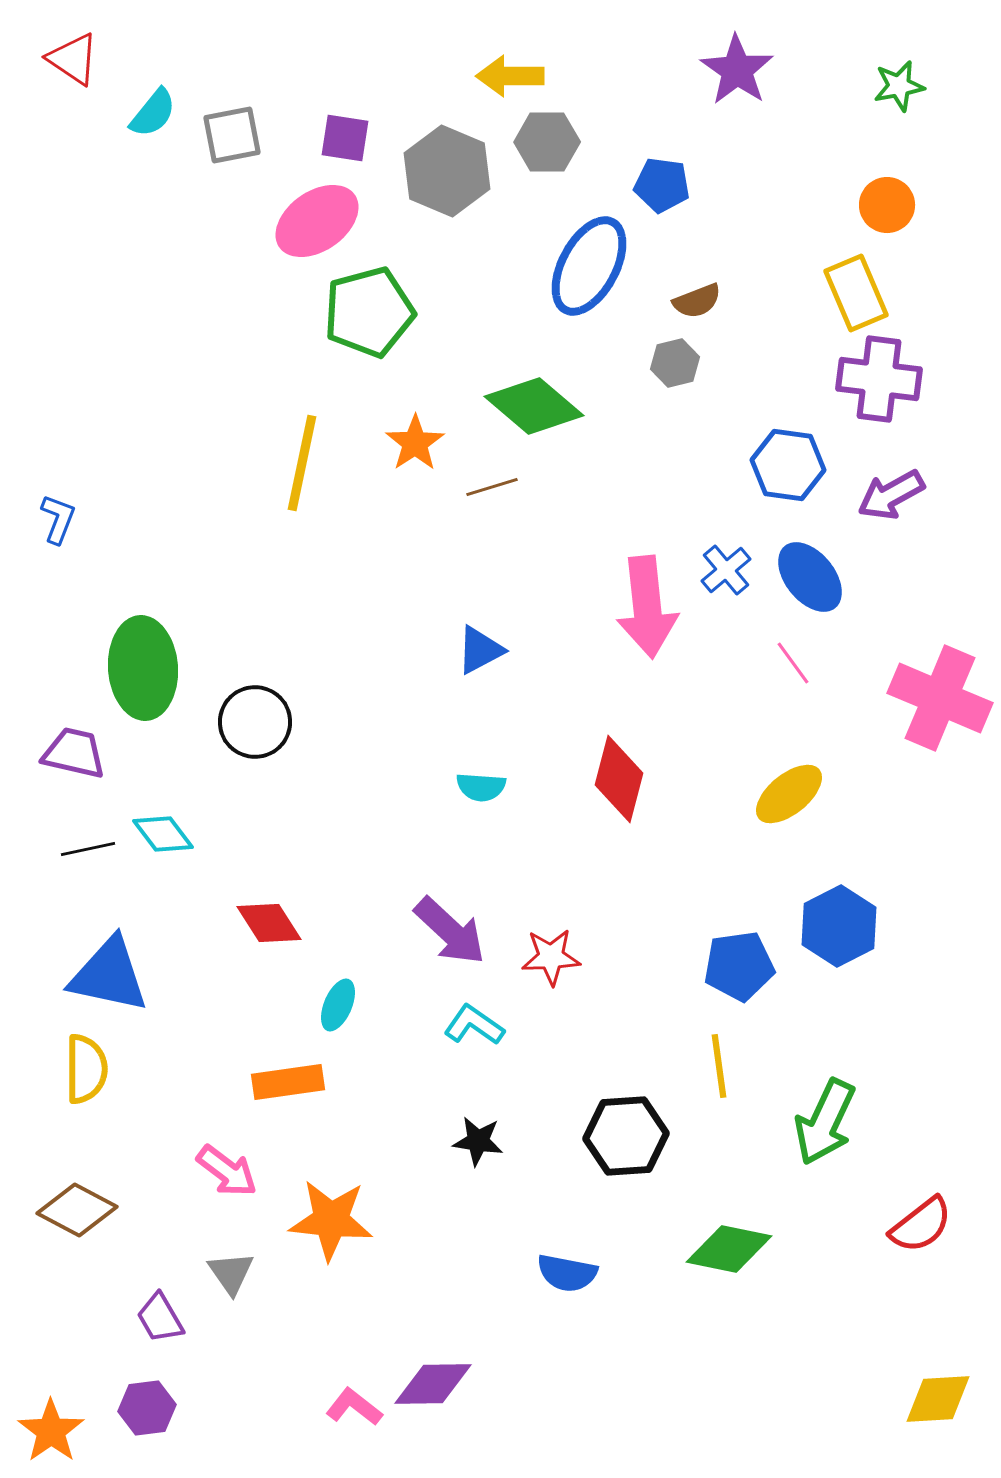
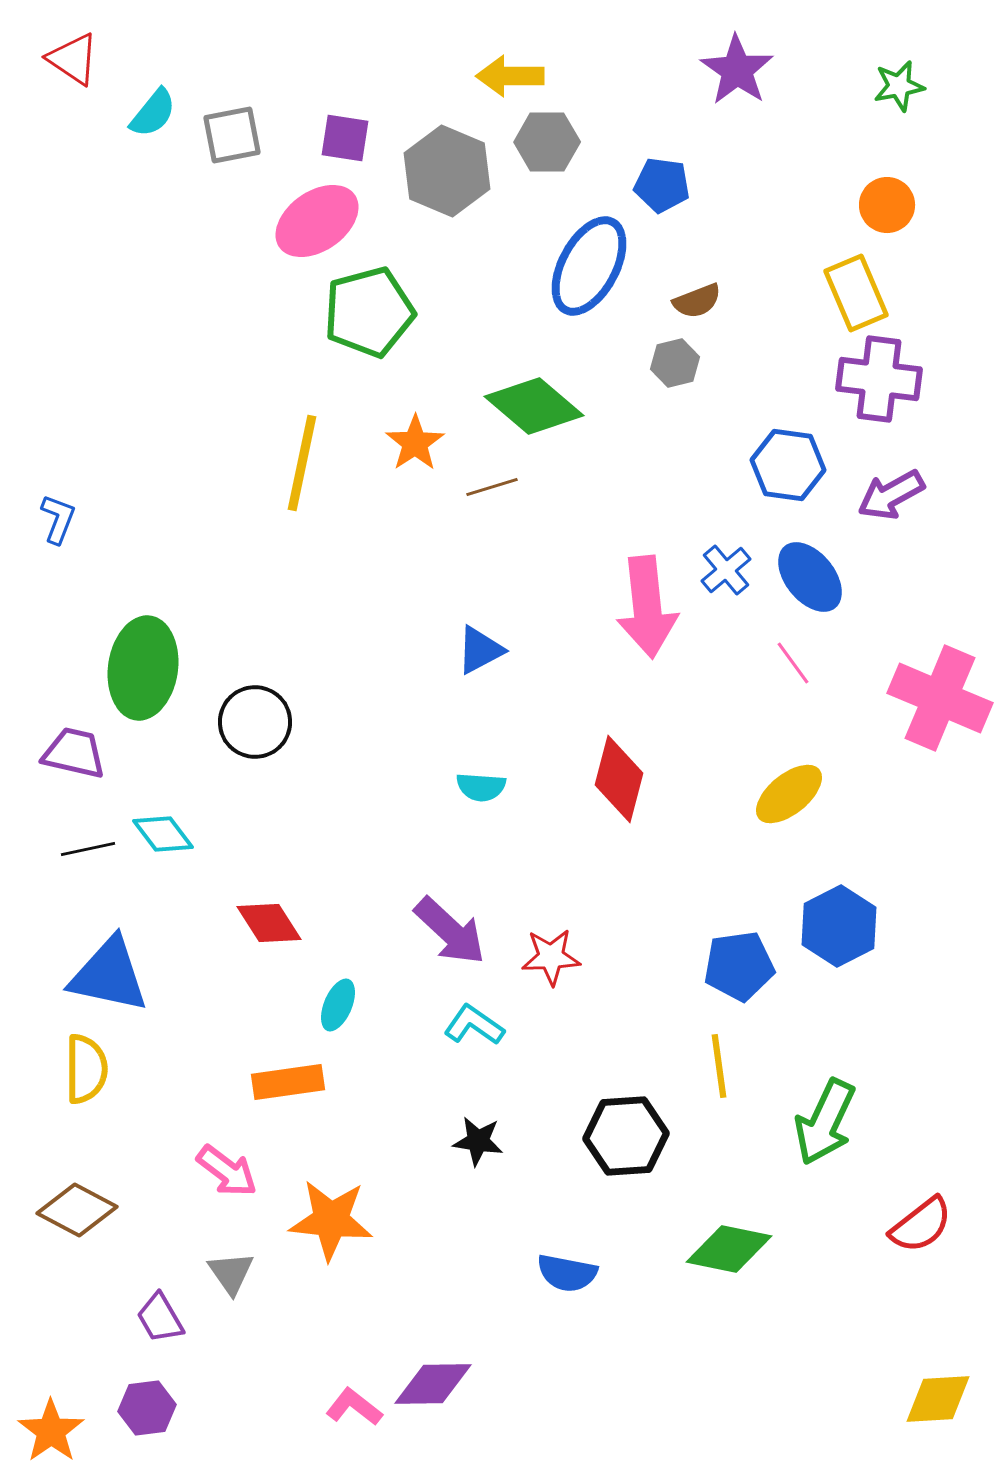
green ellipse at (143, 668): rotated 12 degrees clockwise
